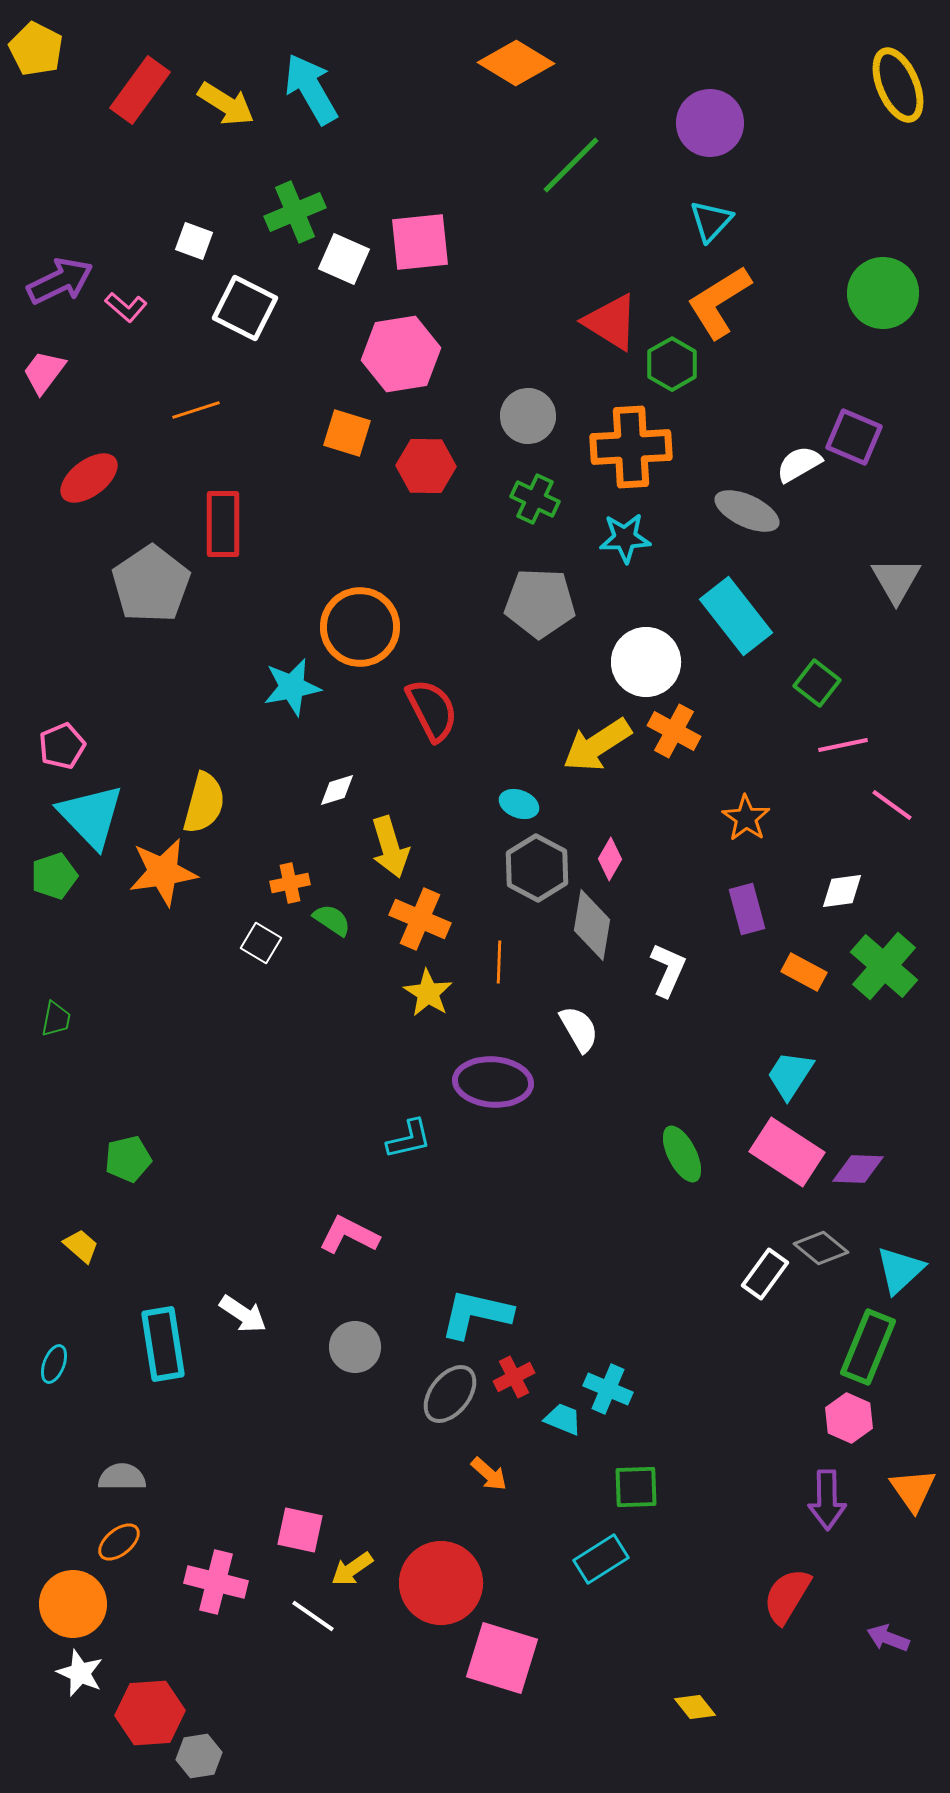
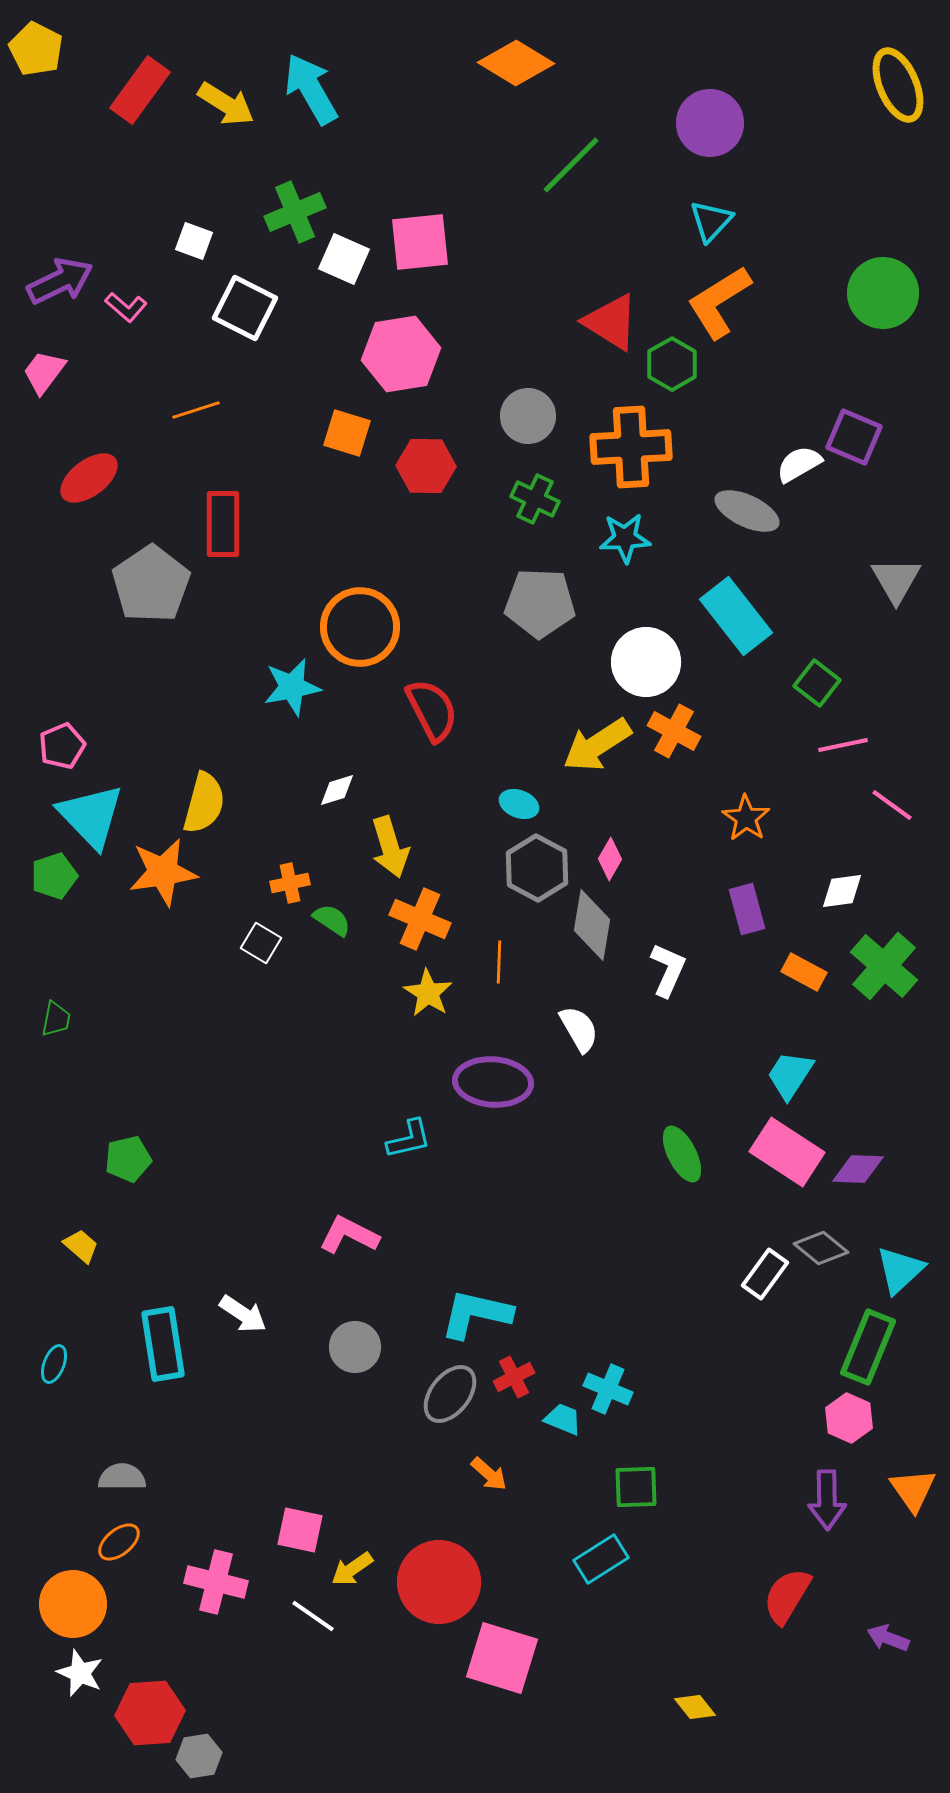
red circle at (441, 1583): moved 2 px left, 1 px up
